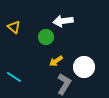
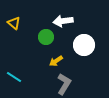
yellow triangle: moved 4 px up
white circle: moved 22 px up
